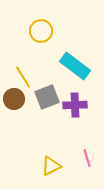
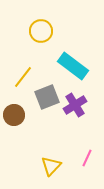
cyan rectangle: moved 2 px left
yellow line: rotated 70 degrees clockwise
brown circle: moved 16 px down
purple cross: rotated 30 degrees counterclockwise
pink line: rotated 42 degrees clockwise
yellow triangle: rotated 20 degrees counterclockwise
